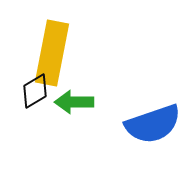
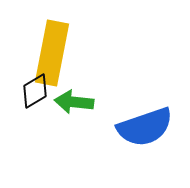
green arrow: rotated 6 degrees clockwise
blue semicircle: moved 8 px left, 3 px down
